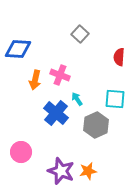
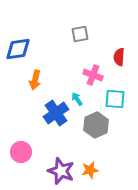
gray square: rotated 36 degrees clockwise
blue diamond: rotated 12 degrees counterclockwise
pink cross: moved 33 px right
blue cross: rotated 15 degrees clockwise
orange star: moved 2 px right, 1 px up
